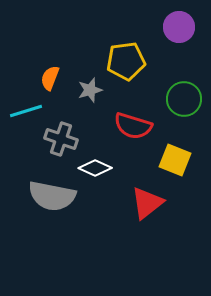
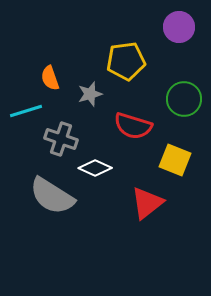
orange semicircle: rotated 40 degrees counterclockwise
gray star: moved 4 px down
gray semicircle: rotated 21 degrees clockwise
